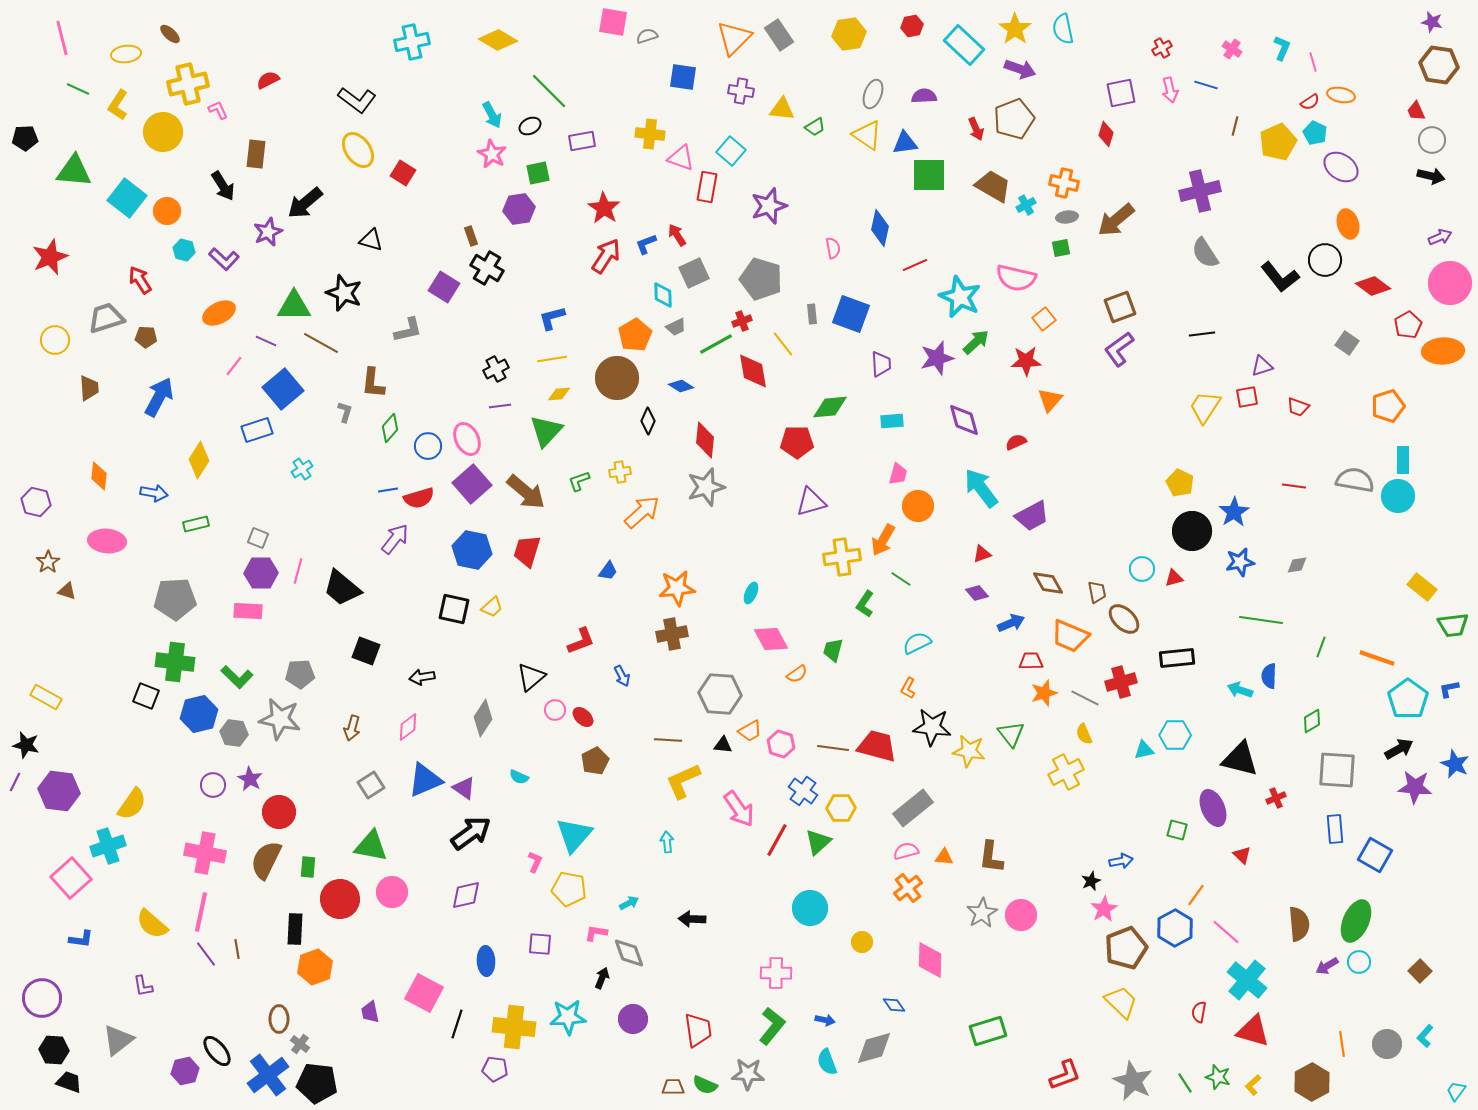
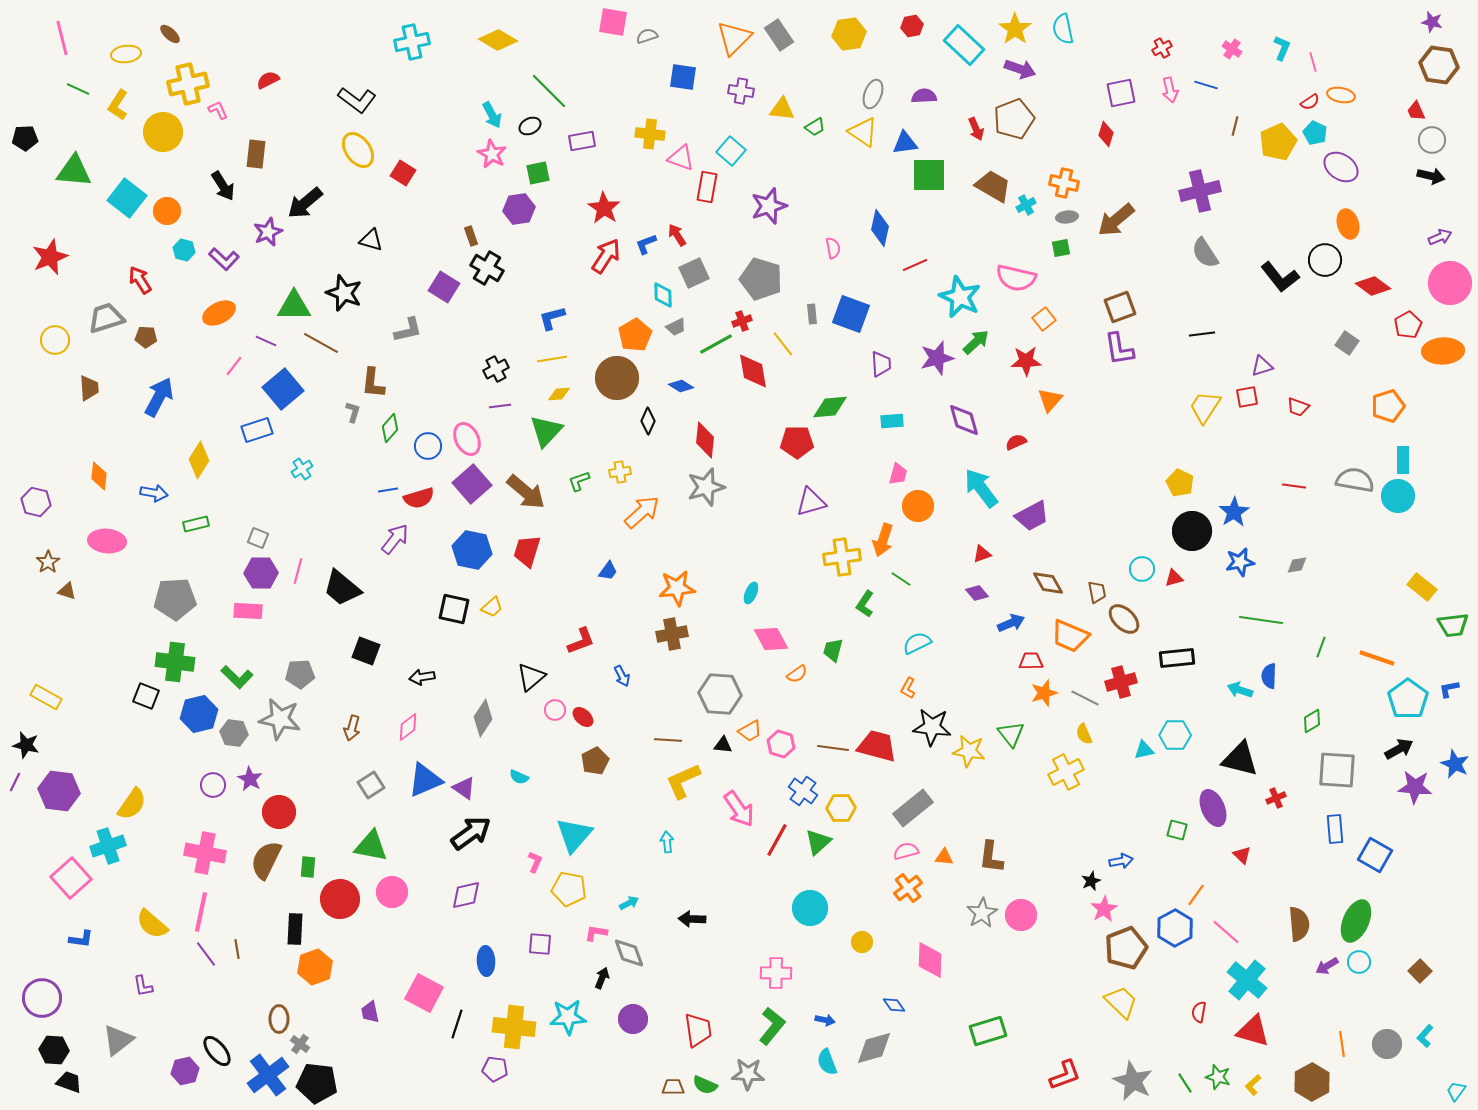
yellow triangle at (867, 135): moved 4 px left, 3 px up
purple L-shape at (1119, 349): rotated 63 degrees counterclockwise
gray L-shape at (345, 412): moved 8 px right
orange arrow at (883, 540): rotated 12 degrees counterclockwise
